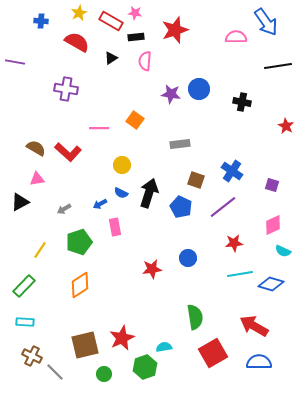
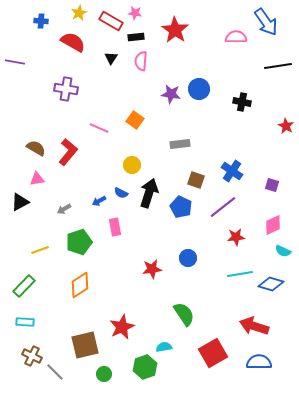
red star at (175, 30): rotated 20 degrees counterclockwise
red semicircle at (77, 42): moved 4 px left
black triangle at (111, 58): rotated 24 degrees counterclockwise
pink semicircle at (145, 61): moved 4 px left
pink line at (99, 128): rotated 24 degrees clockwise
red L-shape at (68, 152): rotated 92 degrees counterclockwise
yellow circle at (122, 165): moved 10 px right
blue arrow at (100, 204): moved 1 px left, 3 px up
red star at (234, 243): moved 2 px right, 6 px up
yellow line at (40, 250): rotated 36 degrees clockwise
green semicircle at (195, 317): moved 11 px left, 3 px up; rotated 25 degrees counterclockwise
red arrow at (254, 326): rotated 12 degrees counterclockwise
red star at (122, 338): moved 11 px up
